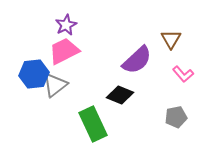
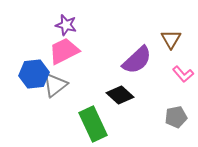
purple star: rotated 30 degrees counterclockwise
black diamond: rotated 20 degrees clockwise
